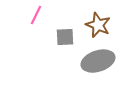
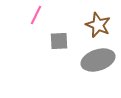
gray square: moved 6 px left, 4 px down
gray ellipse: moved 1 px up
